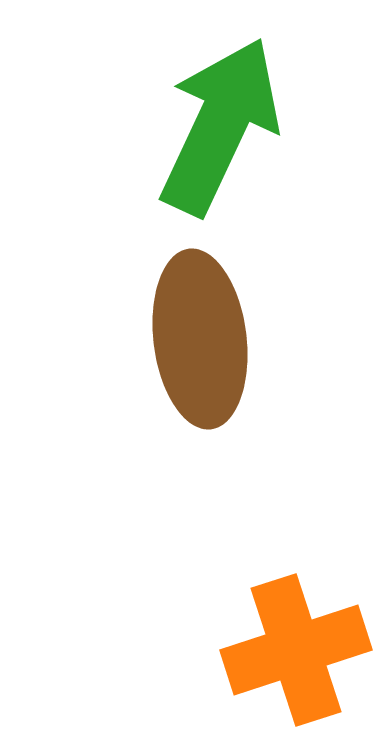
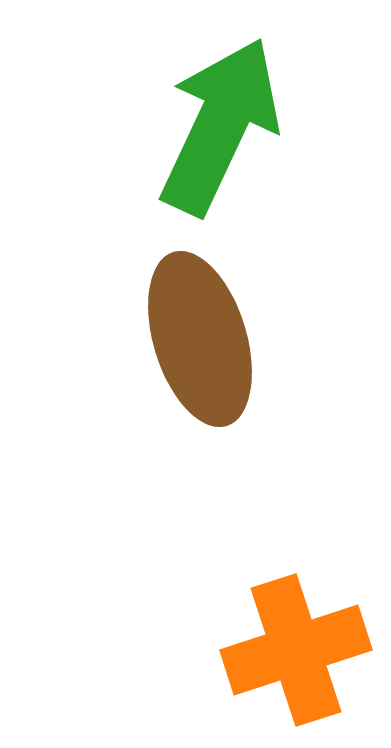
brown ellipse: rotated 10 degrees counterclockwise
